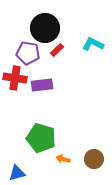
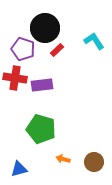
cyan L-shape: moved 1 px right, 3 px up; rotated 30 degrees clockwise
purple pentagon: moved 5 px left, 4 px up; rotated 10 degrees clockwise
green pentagon: moved 9 px up
brown circle: moved 3 px down
blue triangle: moved 2 px right, 4 px up
